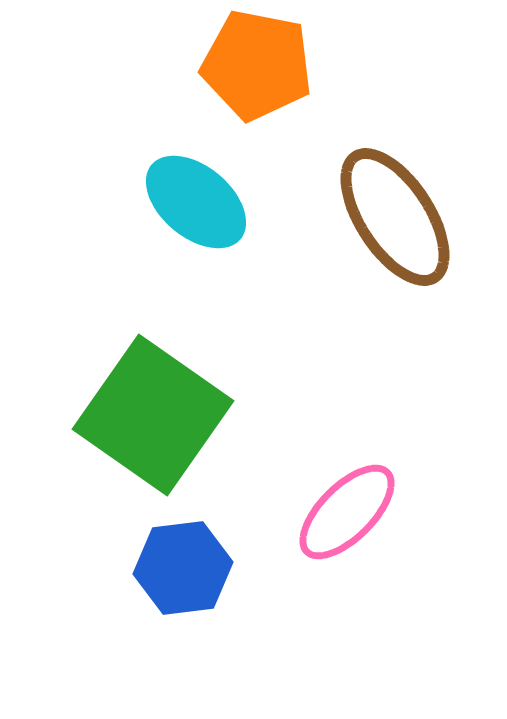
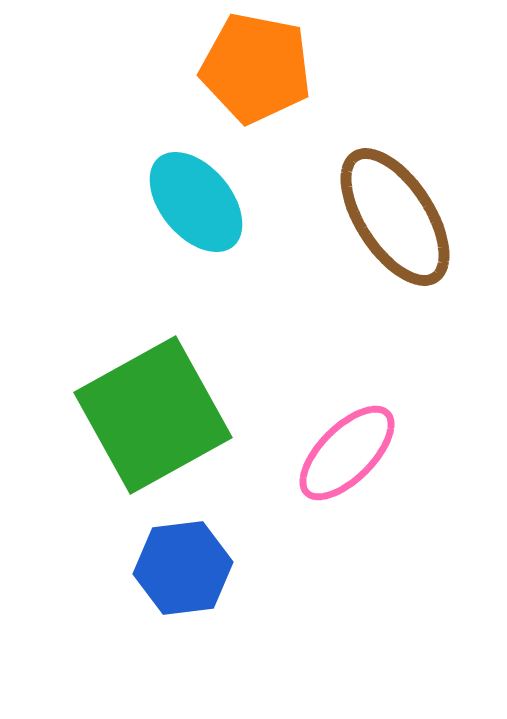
orange pentagon: moved 1 px left, 3 px down
cyan ellipse: rotated 10 degrees clockwise
green square: rotated 26 degrees clockwise
pink ellipse: moved 59 px up
